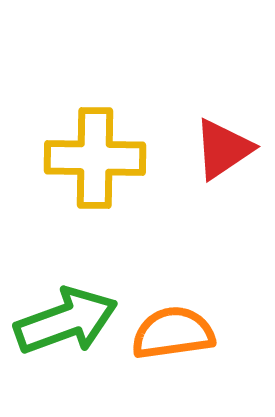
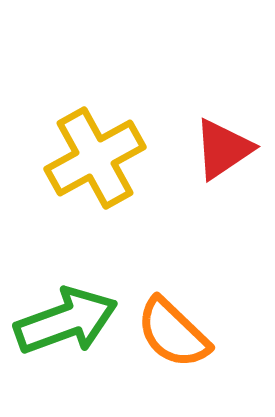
yellow cross: rotated 30 degrees counterclockwise
orange semicircle: rotated 128 degrees counterclockwise
